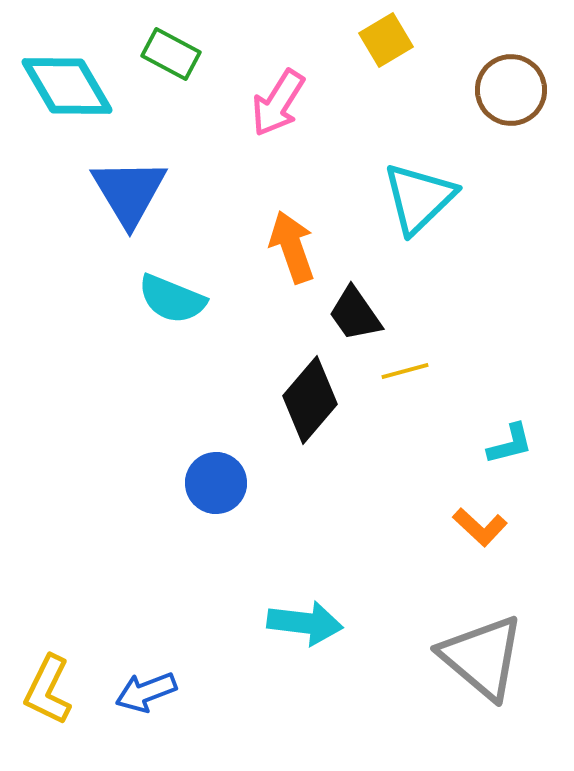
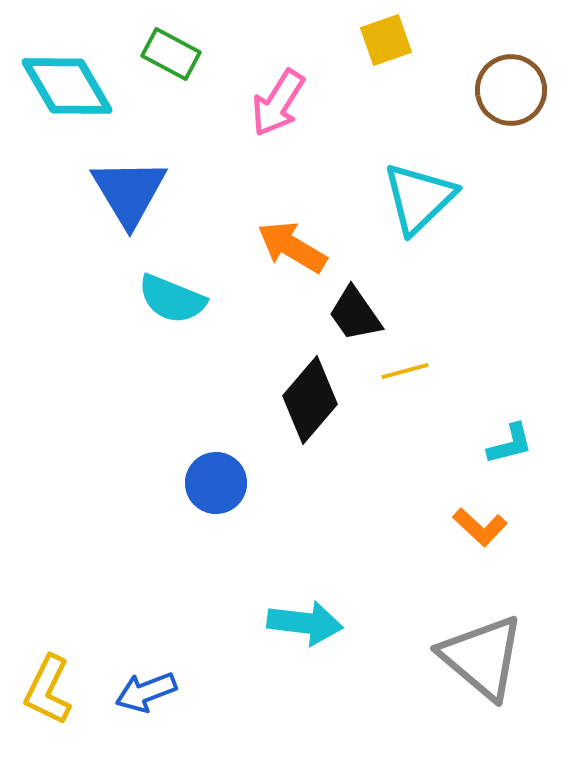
yellow square: rotated 12 degrees clockwise
orange arrow: rotated 40 degrees counterclockwise
